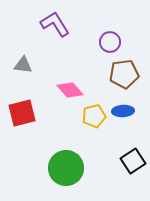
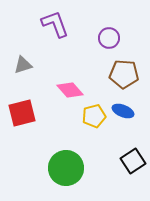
purple L-shape: rotated 12 degrees clockwise
purple circle: moved 1 px left, 4 px up
gray triangle: rotated 24 degrees counterclockwise
brown pentagon: rotated 12 degrees clockwise
blue ellipse: rotated 25 degrees clockwise
